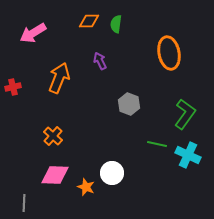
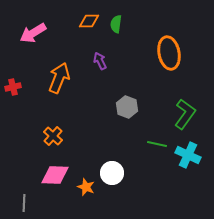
gray hexagon: moved 2 px left, 3 px down
